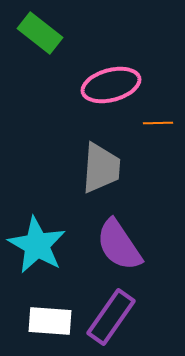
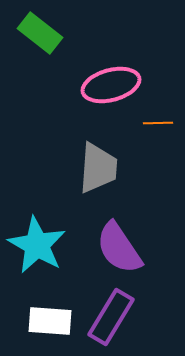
gray trapezoid: moved 3 px left
purple semicircle: moved 3 px down
purple rectangle: rotated 4 degrees counterclockwise
